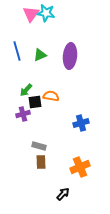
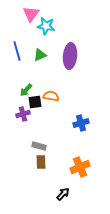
cyan star: moved 13 px down
